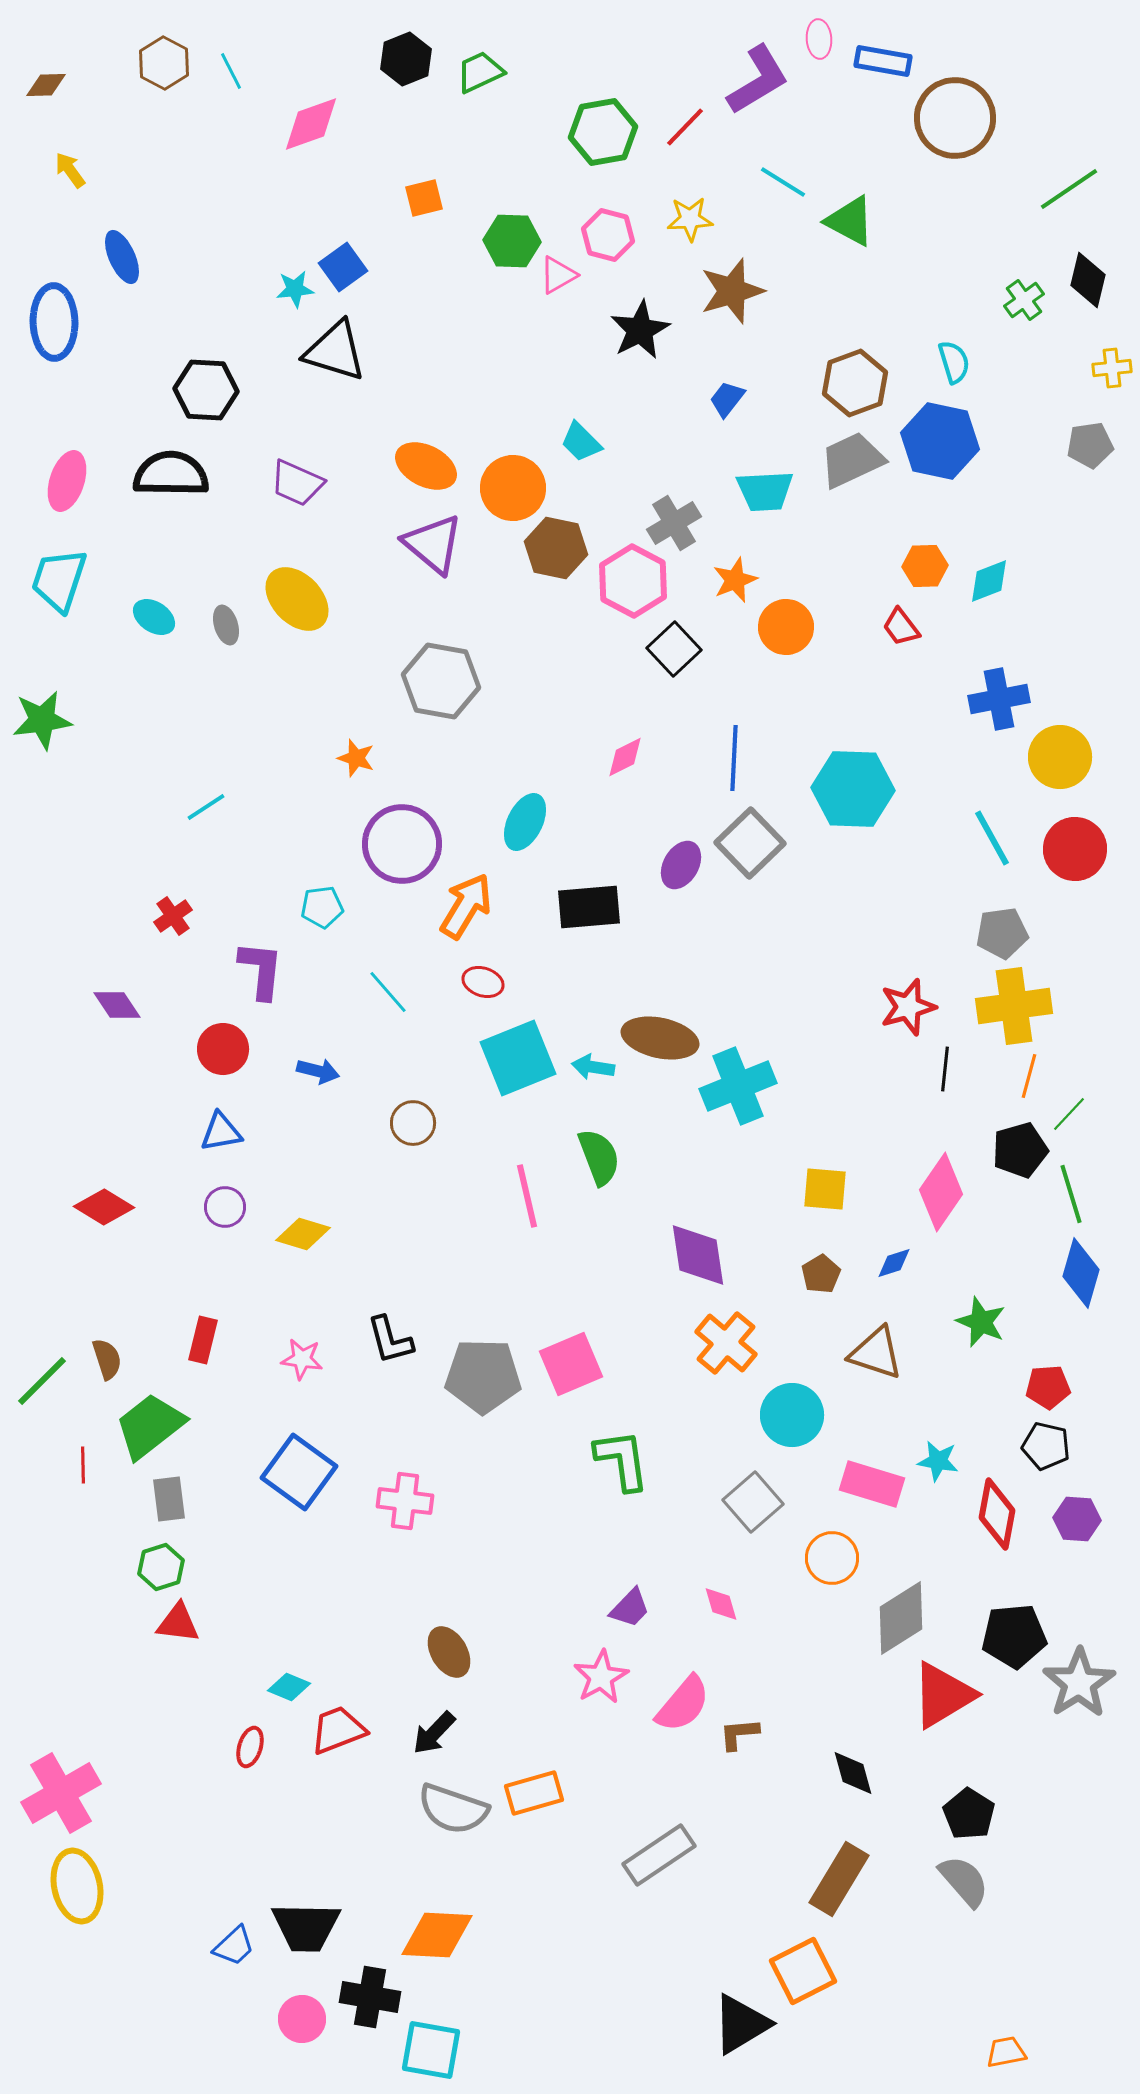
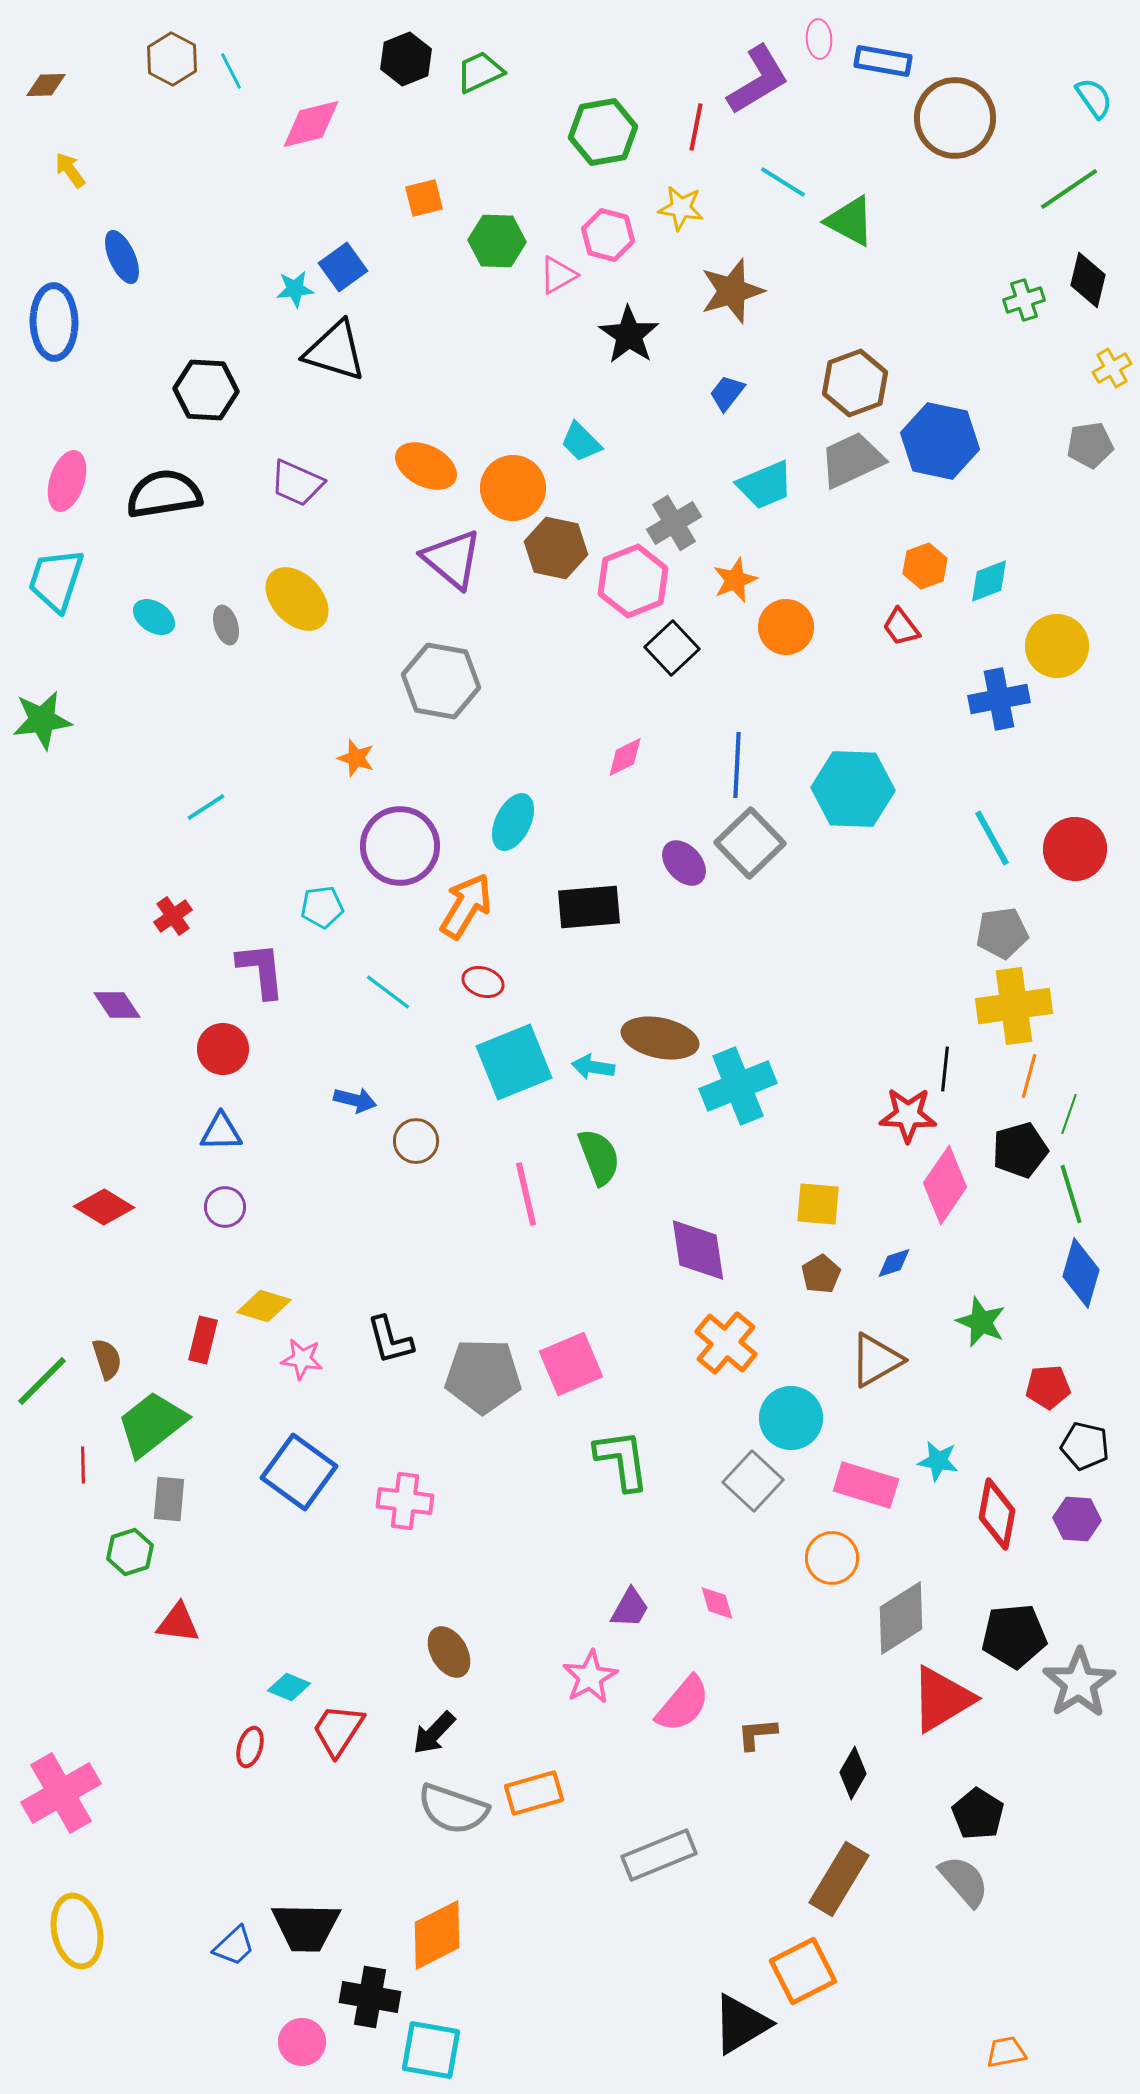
brown hexagon at (164, 63): moved 8 px right, 4 px up
pink diamond at (311, 124): rotated 6 degrees clockwise
red line at (685, 127): moved 11 px right; rotated 33 degrees counterclockwise
yellow star at (690, 219): moved 9 px left, 11 px up; rotated 12 degrees clockwise
green hexagon at (512, 241): moved 15 px left
green cross at (1024, 300): rotated 18 degrees clockwise
black star at (640, 330): moved 11 px left, 5 px down; rotated 10 degrees counterclockwise
cyan semicircle at (954, 362): moved 140 px right, 264 px up; rotated 18 degrees counterclockwise
yellow cross at (1112, 368): rotated 24 degrees counterclockwise
blue trapezoid at (727, 399): moved 6 px up
black semicircle at (171, 474): moved 7 px left, 20 px down; rotated 10 degrees counterclockwise
cyan trapezoid at (765, 491): moved 6 px up; rotated 20 degrees counterclockwise
purple triangle at (433, 544): moved 19 px right, 15 px down
orange hexagon at (925, 566): rotated 18 degrees counterclockwise
cyan trapezoid at (59, 580): moved 3 px left
pink hexagon at (633, 581): rotated 10 degrees clockwise
black square at (674, 649): moved 2 px left, 1 px up
yellow circle at (1060, 757): moved 3 px left, 111 px up
blue line at (734, 758): moved 3 px right, 7 px down
cyan ellipse at (525, 822): moved 12 px left
purple circle at (402, 844): moved 2 px left, 2 px down
purple ellipse at (681, 865): moved 3 px right, 2 px up; rotated 72 degrees counterclockwise
purple L-shape at (261, 970): rotated 12 degrees counterclockwise
cyan line at (388, 992): rotated 12 degrees counterclockwise
red star at (908, 1007): moved 108 px down; rotated 18 degrees clockwise
cyan square at (518, 1058): moved 4 px left, 4 px down
blue arrow at (318, 1071): moved 37 px right, 29 px down
green line at (1069, 1114): rotated 24 degrees counterclockwise
brown circle at (413, 1123): moved 3 px right, 18 px down
blue triangle at (221, 1132): rotated 9 degrees clockwise
yellow square at (825, 1189): moved 7 px left, 15 px down
pink diamond at (941, 1192): moved 4 px right, 7 px up
pink line at (527, 1196): moved 1 px left, 2 px up
yellow diamond at (303, 1234): moved 39 px left, 72 px down
purple diamond at (698, 1255): moved 5 px up
brown triangle at (876, 1353): moved 7 px down; rotated 48 degrees counterclockwise
cyan circle at (792, 1415): moved 1 px left, 3 px down
green trapezoid at (150, 1426): moved 2 px right, 2 px up
black pentagon at (1046, 1446): moved 39 px right
pink rectangle at (872, 1484): moved 6 px left, 1 px down
gray rectangle at (169, 1499): rotated 12 degrees clockwise
gray square at (753, 1502): moved 21 px up; rotated 6 degrees counterclockwise
green hexagon at (161, 1567): moved 31 px left, 15 px up
pink diamond at (721, 1604): moved 4 px left, 1 px up
purple trapezoid at (630, 1608): rotated 15 degrees counterclockwise
pink star at (601, 1677): moved 11 px left
red triangle at (943, 1695): moved 1 px left, 4 px down
red trapezoid at (338, 1730): rotated 36 degrees counterclockwise
brown L-shape at (739, 1734): moved 18 px right
black diamond at (853, 1773): rotated 45 degrees clockwise
black pentagon at (969, 1814): moved 9 px right
gray rectangle at (659, 1855): rotated 12 degrees clockwise
yellow ellipse at (77, 1886): moved 45 px down
orange diamond at (437, 1935): rotated 30 degrees counterclockwise
pink circle at (302, 2019): moved 23 px down
